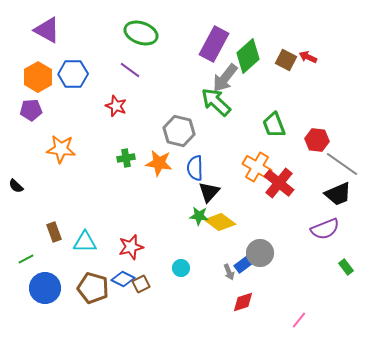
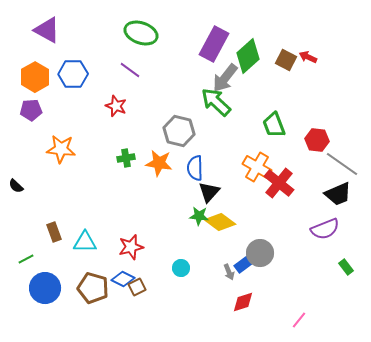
orange hexagon at (38, 77): moved 3 px left
brown square at (141, 284): moved 4 px left, 3 px down
